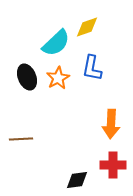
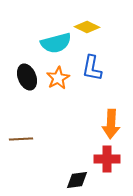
yellow diamond: rotated 45 degrees clockwise
cyan semicircle: rotated 28 degrees clockwise
red cross: moved 6 px left, 6 px up
